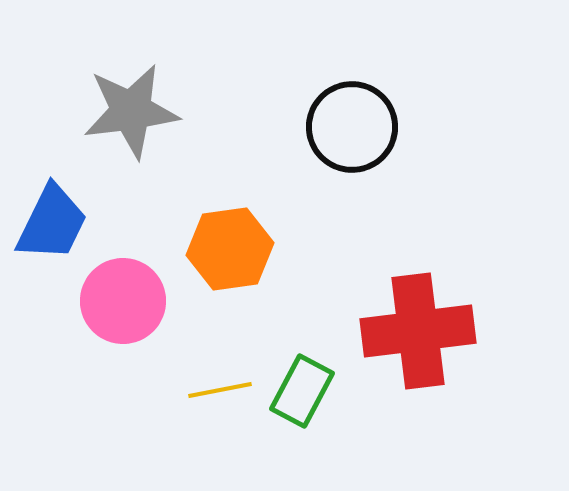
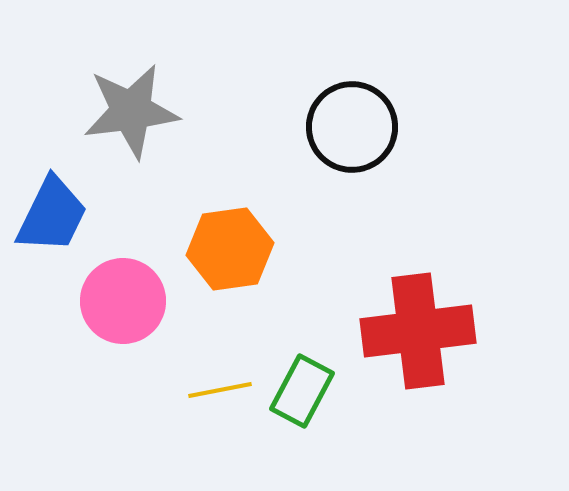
blue trapezoid: moved 8 px up
